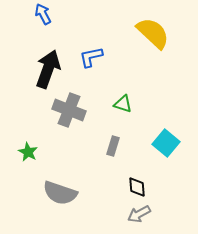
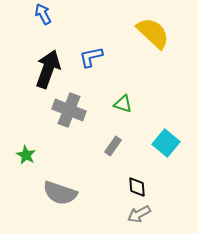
gray rectangle: rotated 18 degrees clockwise
green star: moved 2 px left, 3 px down
